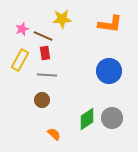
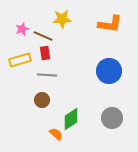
yellow rectangle: rotated 45 degrees clockwise
green diamond: moved 16 px left
orange semicircle: moved 2 px right
